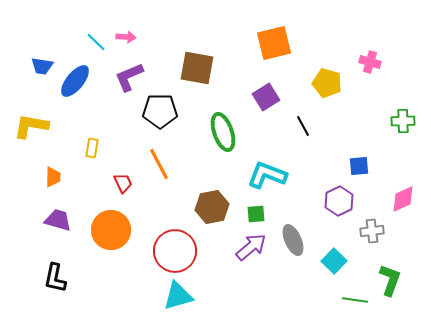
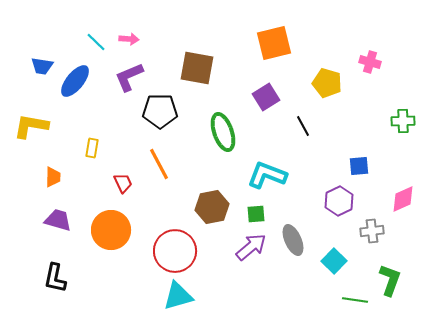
pink arrow: moved 3 px right, 2 px down
